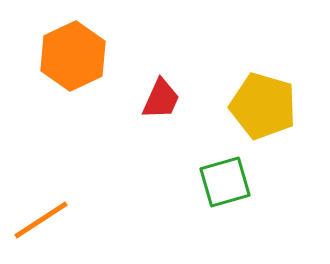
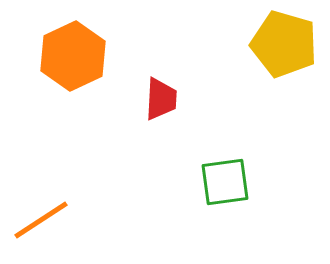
red trapezoid: rotated 21 degrees counterclockwise
yellow pentagon: moved 21 px right, 62 px up
green square: rotated 8 degrees clockwise
